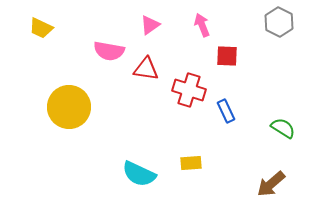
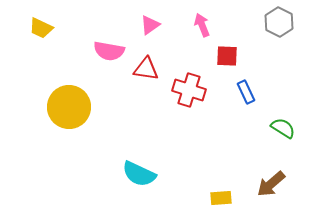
blue rectangle: moved 20 px right, 19 px up
yellow rectangle: moved 30 px right, 35 px down
